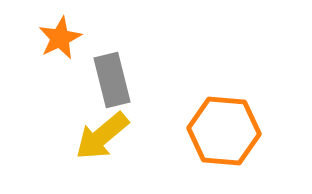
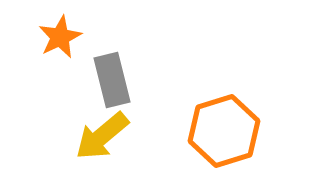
orange star: moved 1 px up
orange hexagon: rotated 22 degrees counterclockwise
